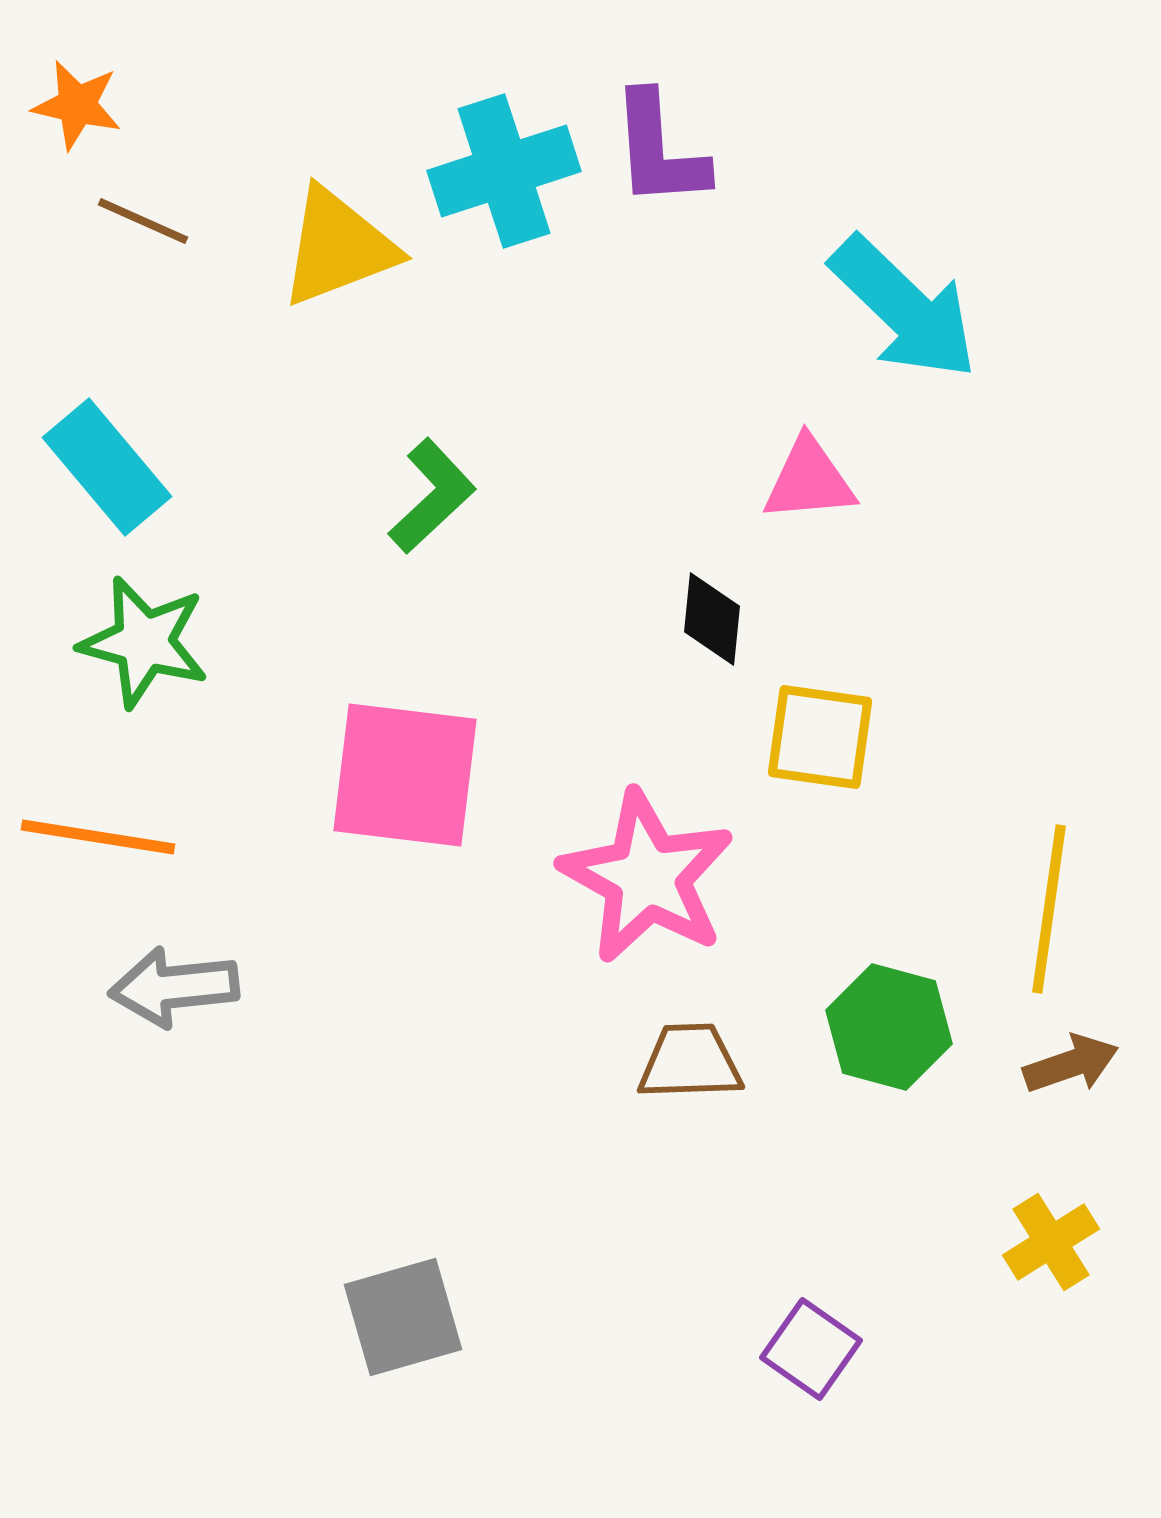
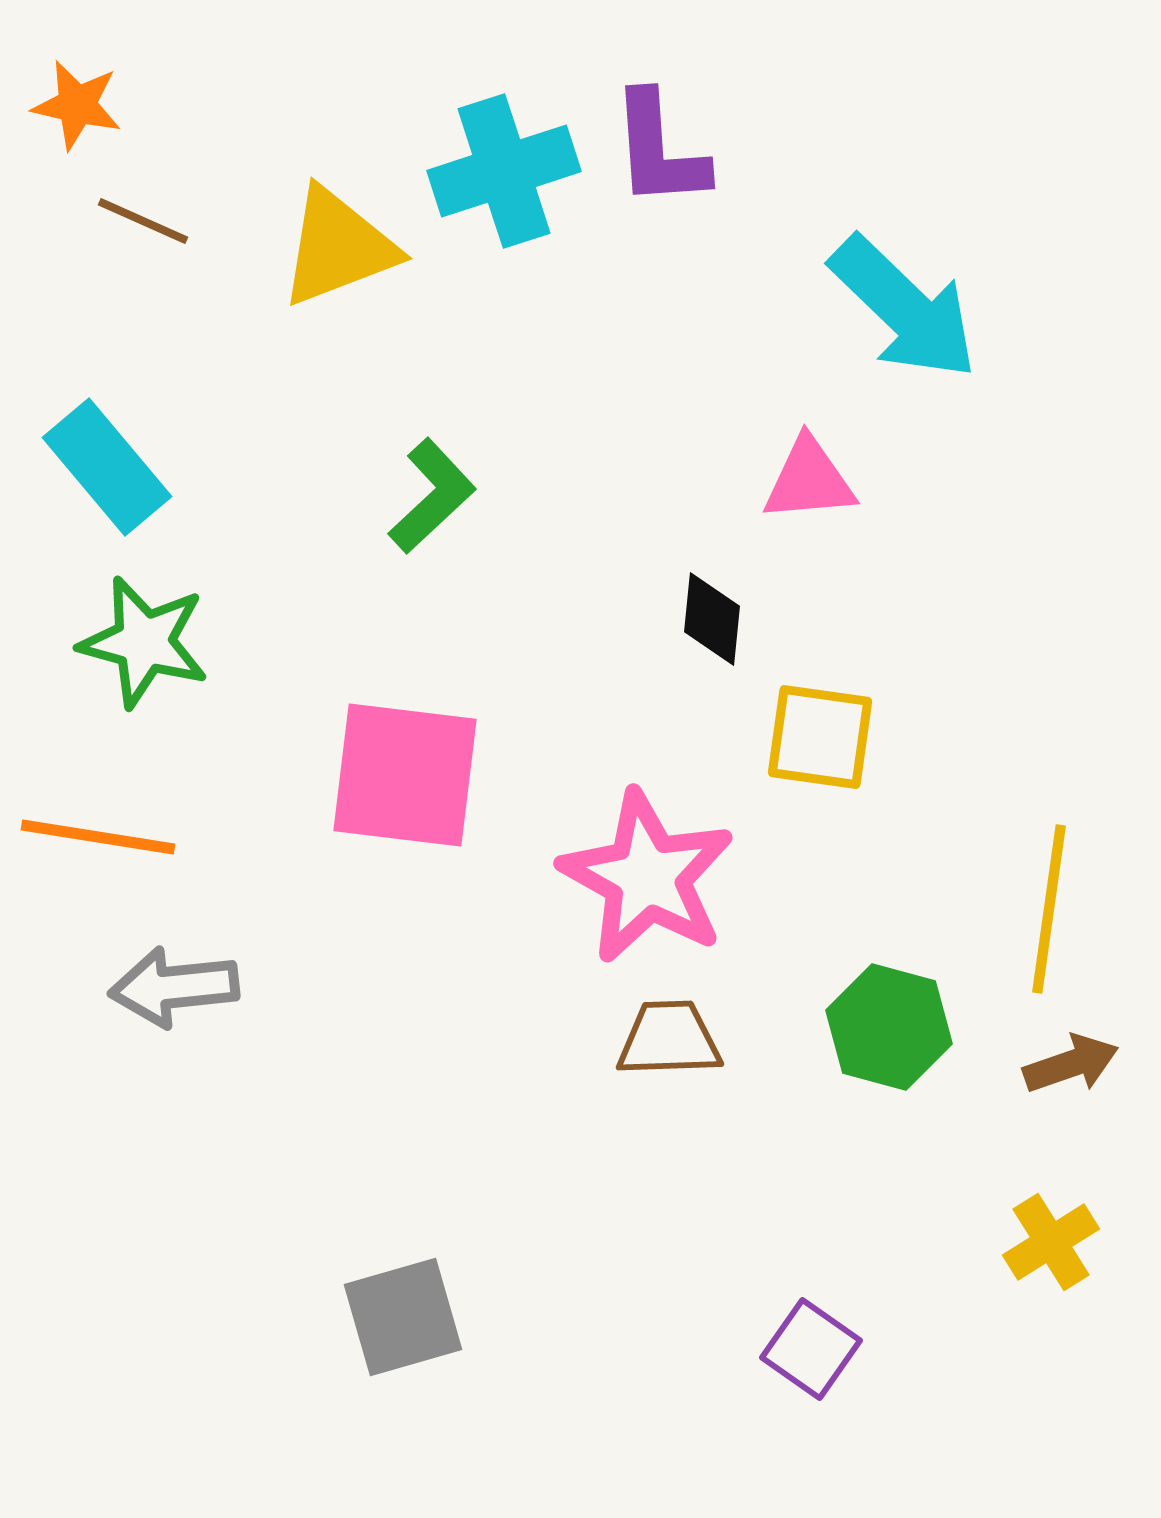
brown trapezoid: moved 21 px left, 23 px up
